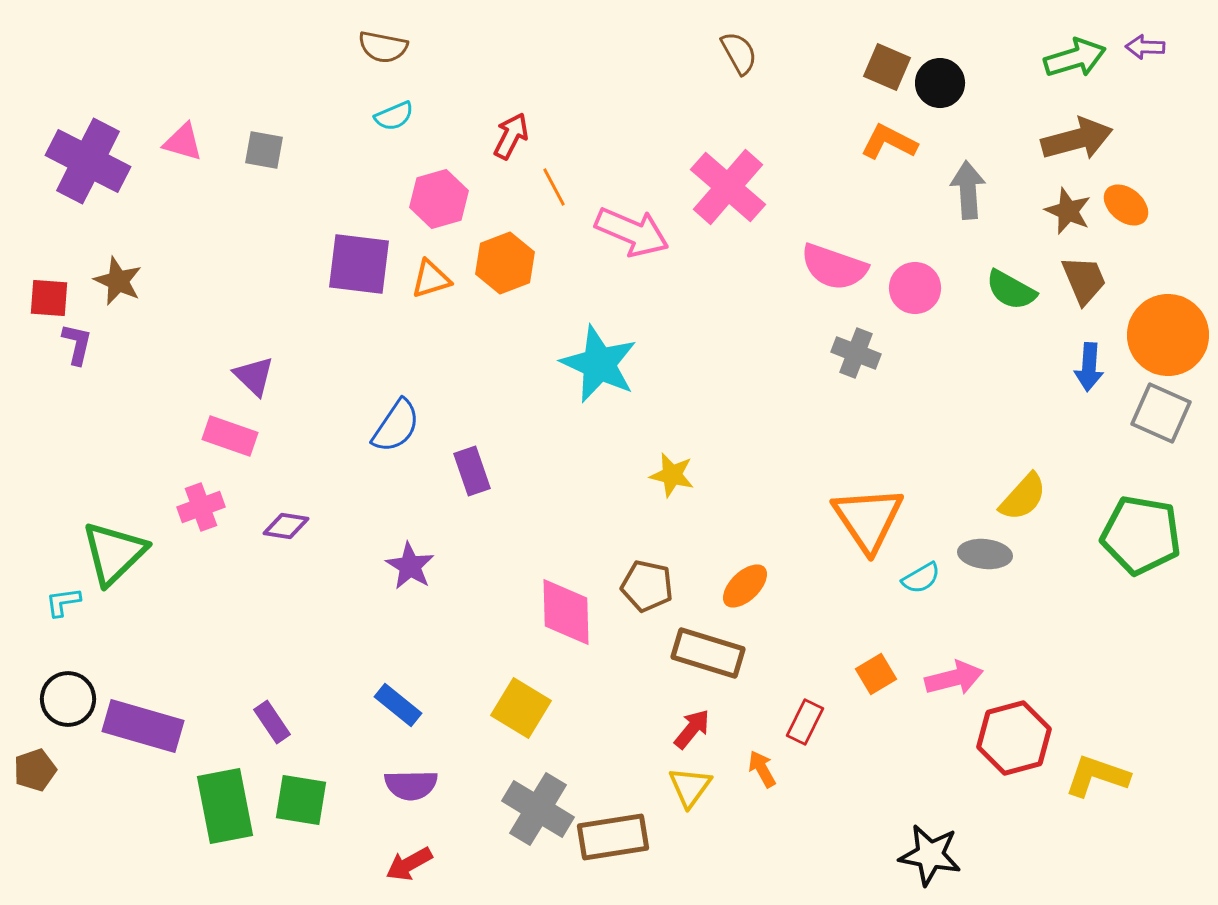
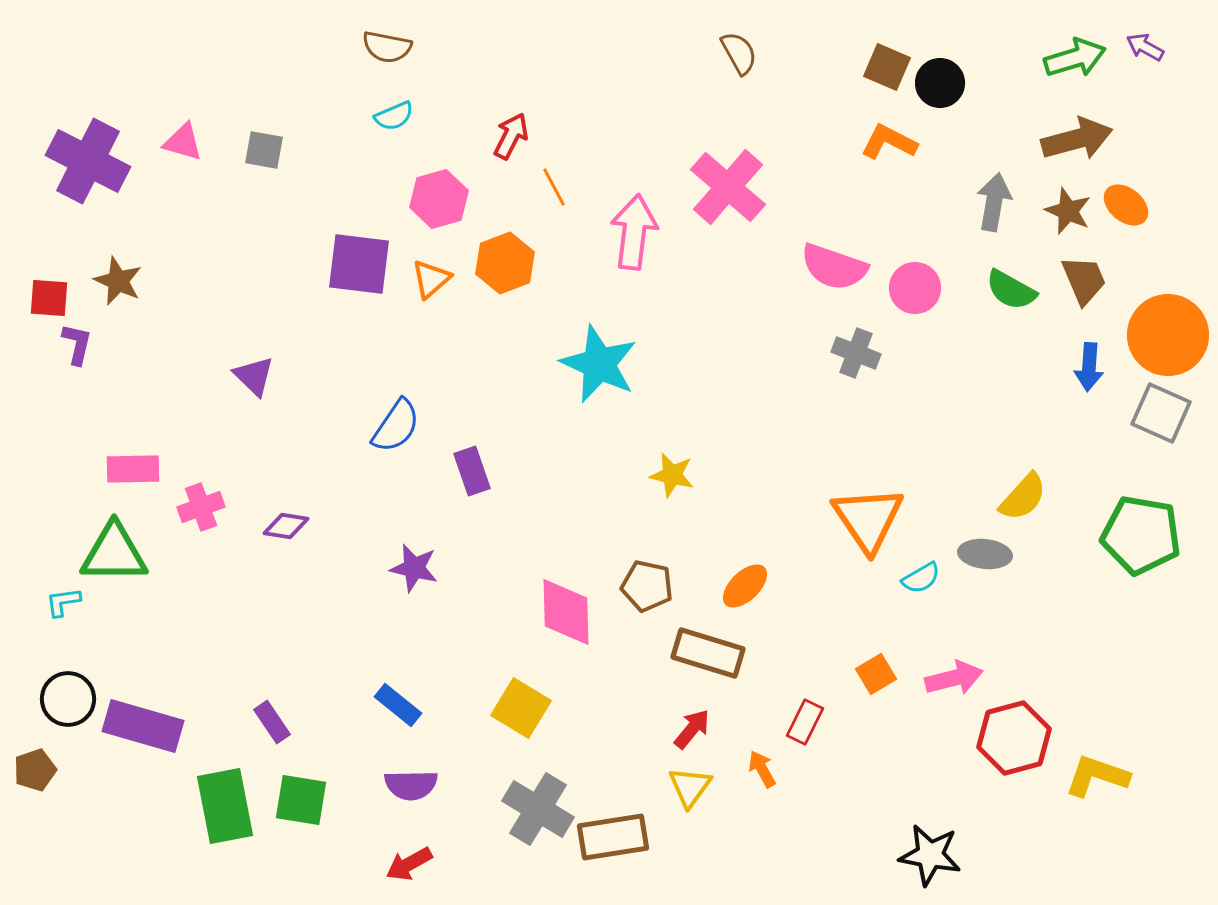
brown semicircle at (383, 47): moved 4 px right
purple arrow at (1145, 47): rotated 27 degrees clockwise
gray arrow at (968, 190): moved 26 px right, 12 px down; rotated 14 degrees clockwise
pink arrow at (632, 232): moved 2 px right; rotated 106 degrees counterclockwise
orange triangle at (431, 279): rotated 24 degrees counterclockwise
pink rectangle at (230, 436): moved 97 px left, 33 px down; rotated 20 degrees counterclockwise
green triangle at (114, 553): rotated 44 degrees clockwise
purple star at (410, 566): moved 4 px right, 2 px down; rotated 18 degrees counterclockwise
